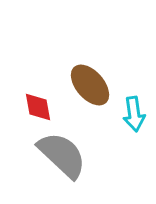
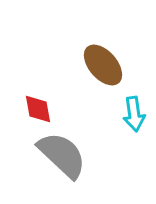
brown ellipse: moved 13 px right, 20 px up
red diamond: moved 2 px down
